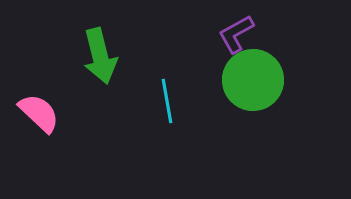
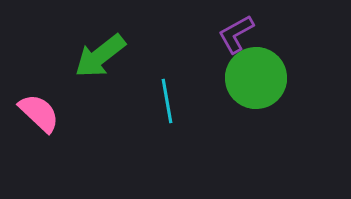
green arrow: rotated 66 degrees clockwise
green circle: moved 3 px right, 2 px up
